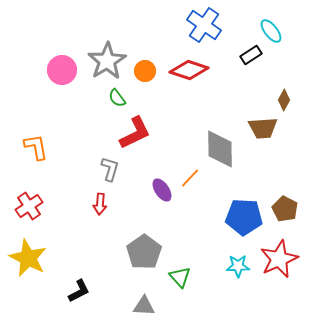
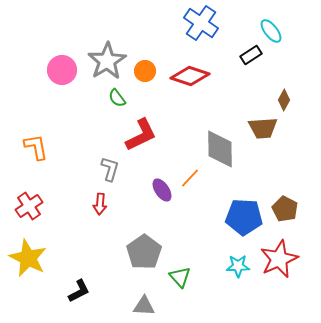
blue cross: moved 3 px left, 2 px up
red diamond: moved 1 px right, 6 px down
red L-shape: moved 6 px right, 2 px down
